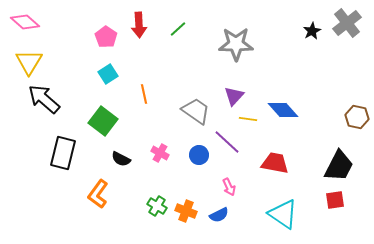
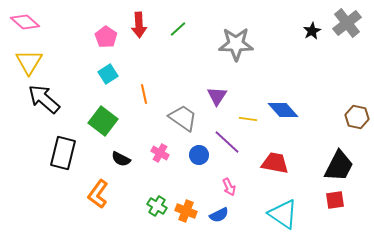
purple triangle: moved 17 px left; rotated 10 degrees counterclockwise
gray trapezoid: moved 13 px left, 7 px down
